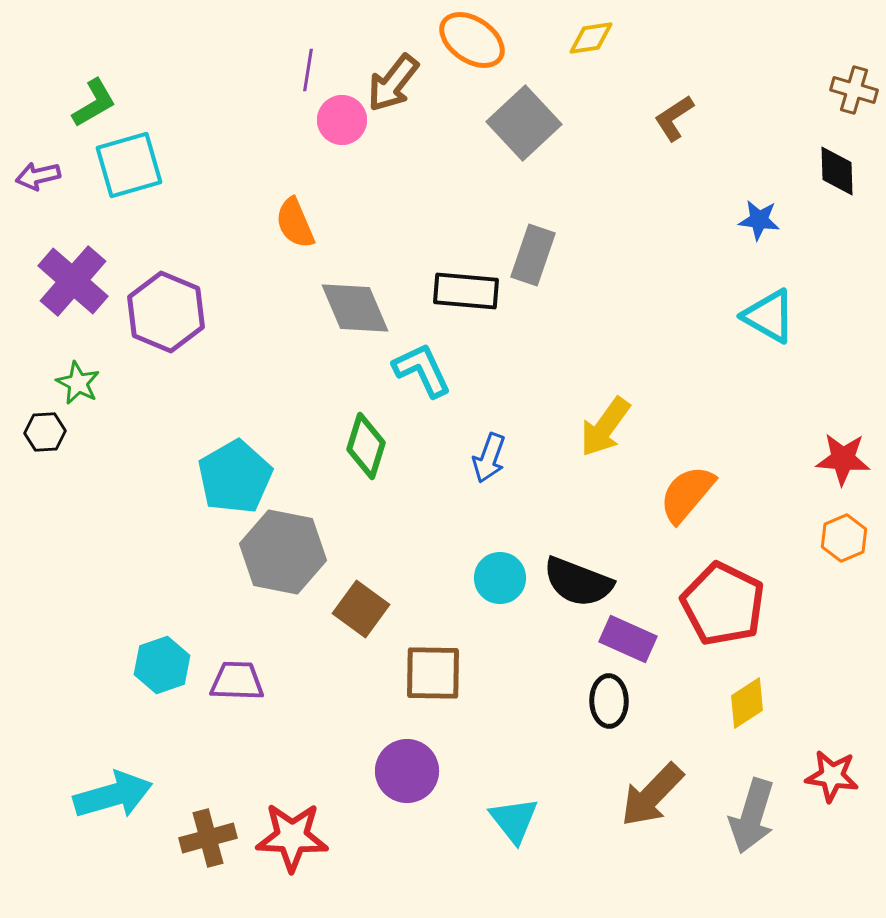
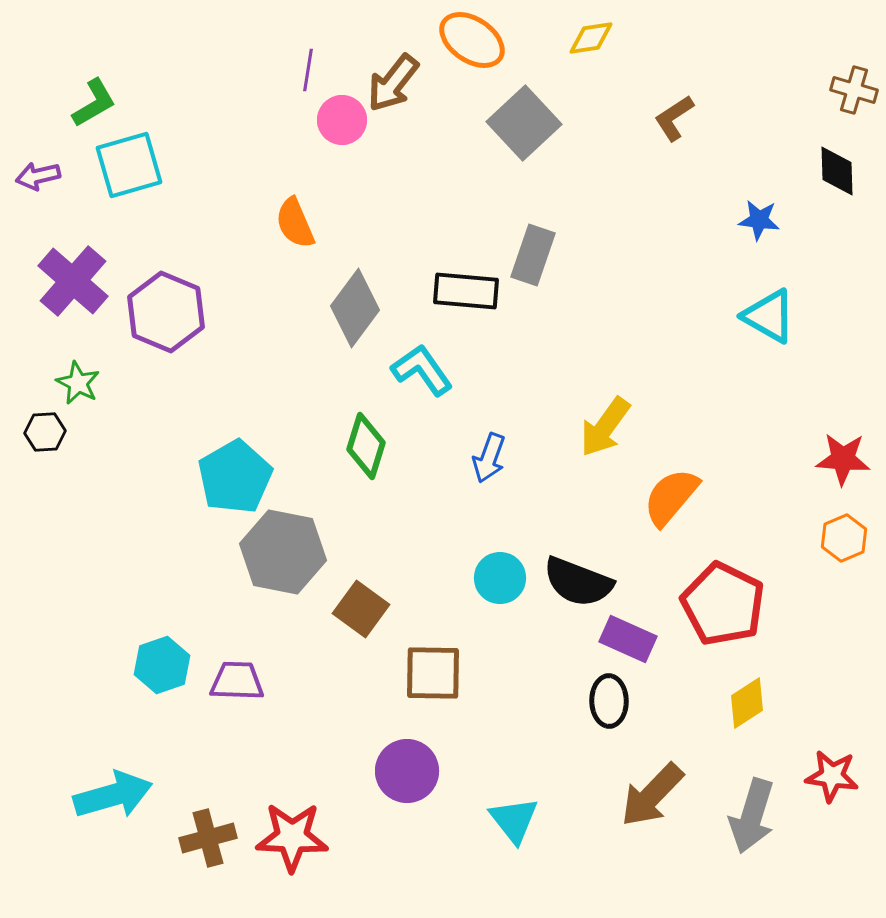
gray diamond at (355, 308): rotated 60 degrees clockwise
cyan L-shape at (422, 370): rotated 10 degrees counterclockwise
orange semicircle at (687, 494): moved 16 px left, 3 px down
